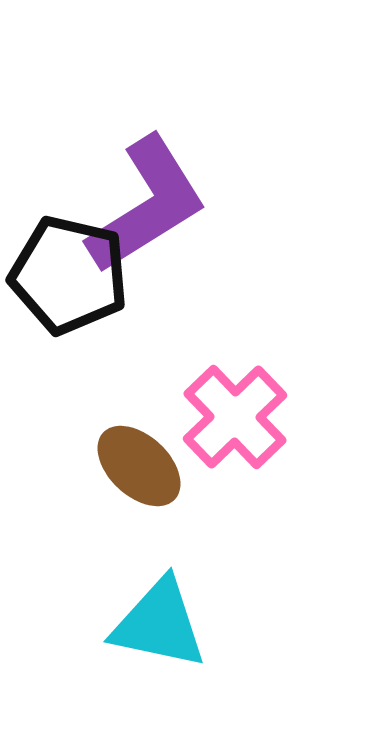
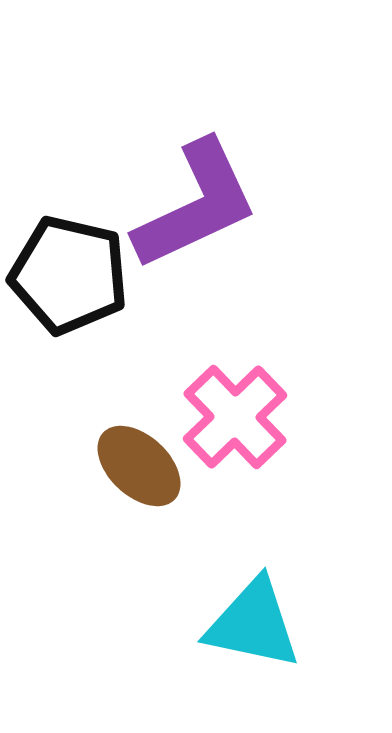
purple L-shape: moved 49 px right; rotated 7 degrees clockwise
cyan triangle: moved 94 px right
